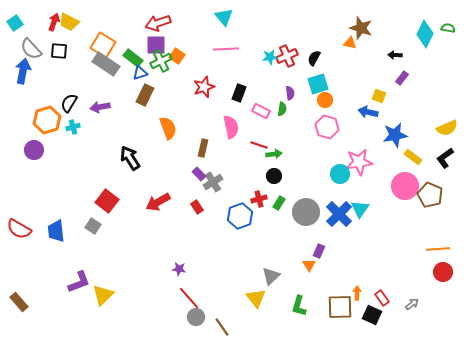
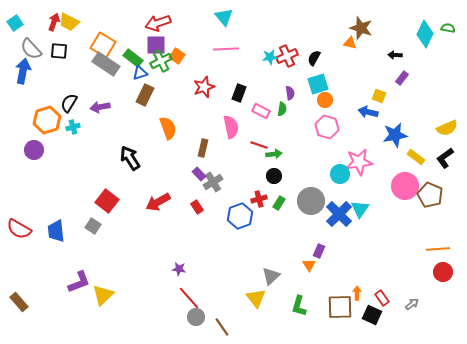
yellow rectangle at (413, 157): moved 3 px right
gray circle at (306, 212): moved 5 px right, 11 px up
